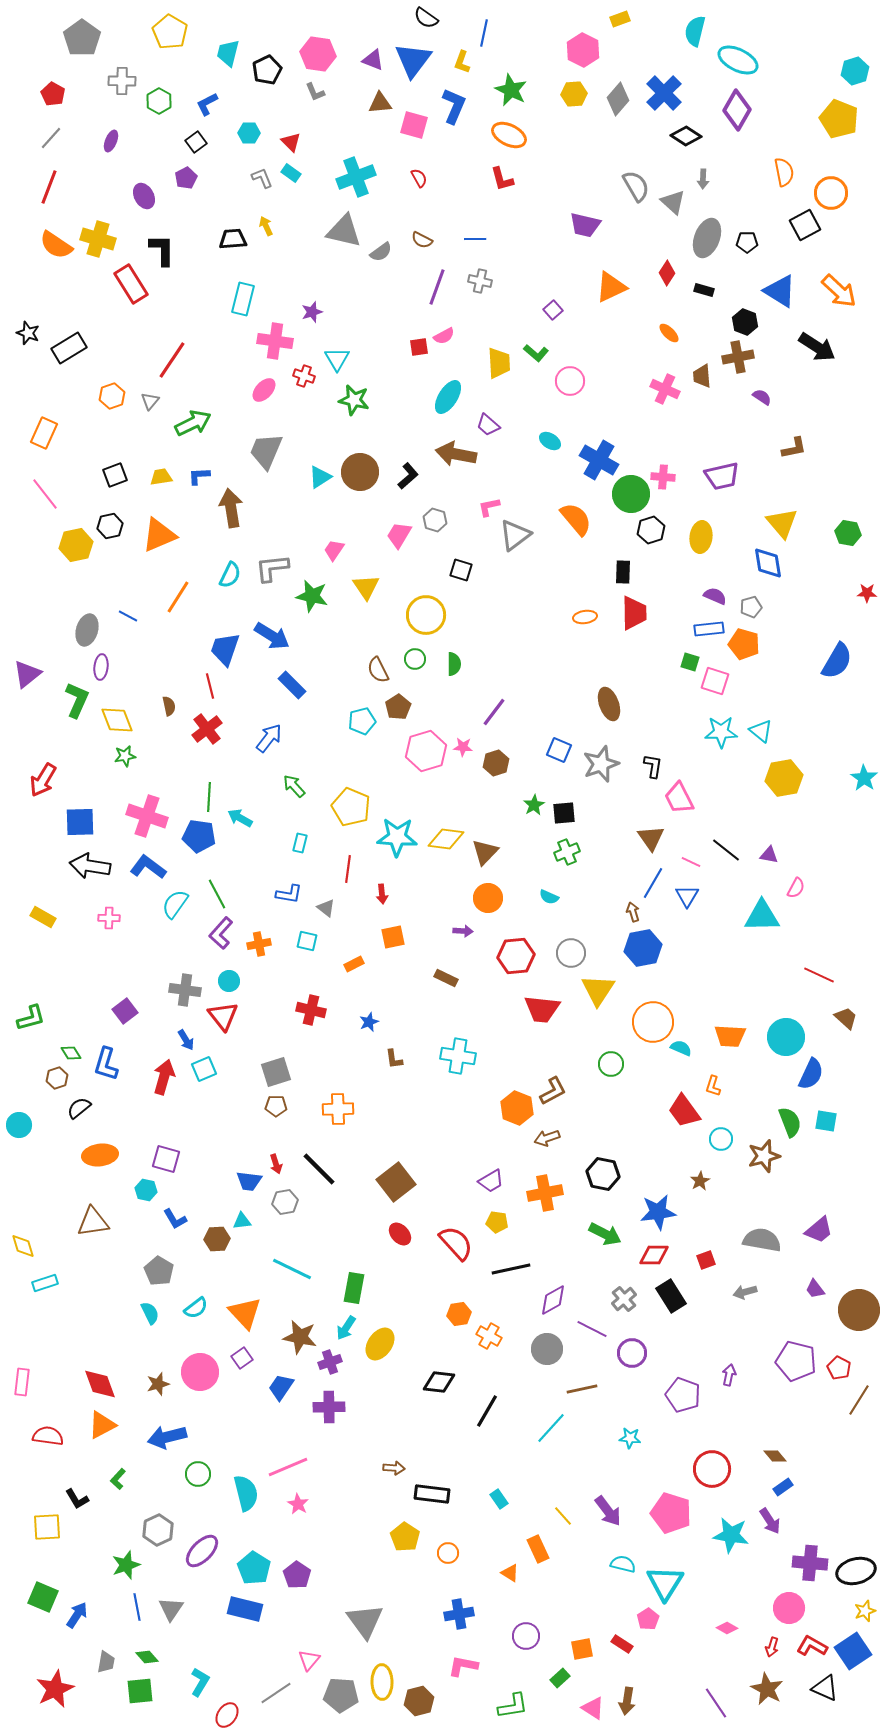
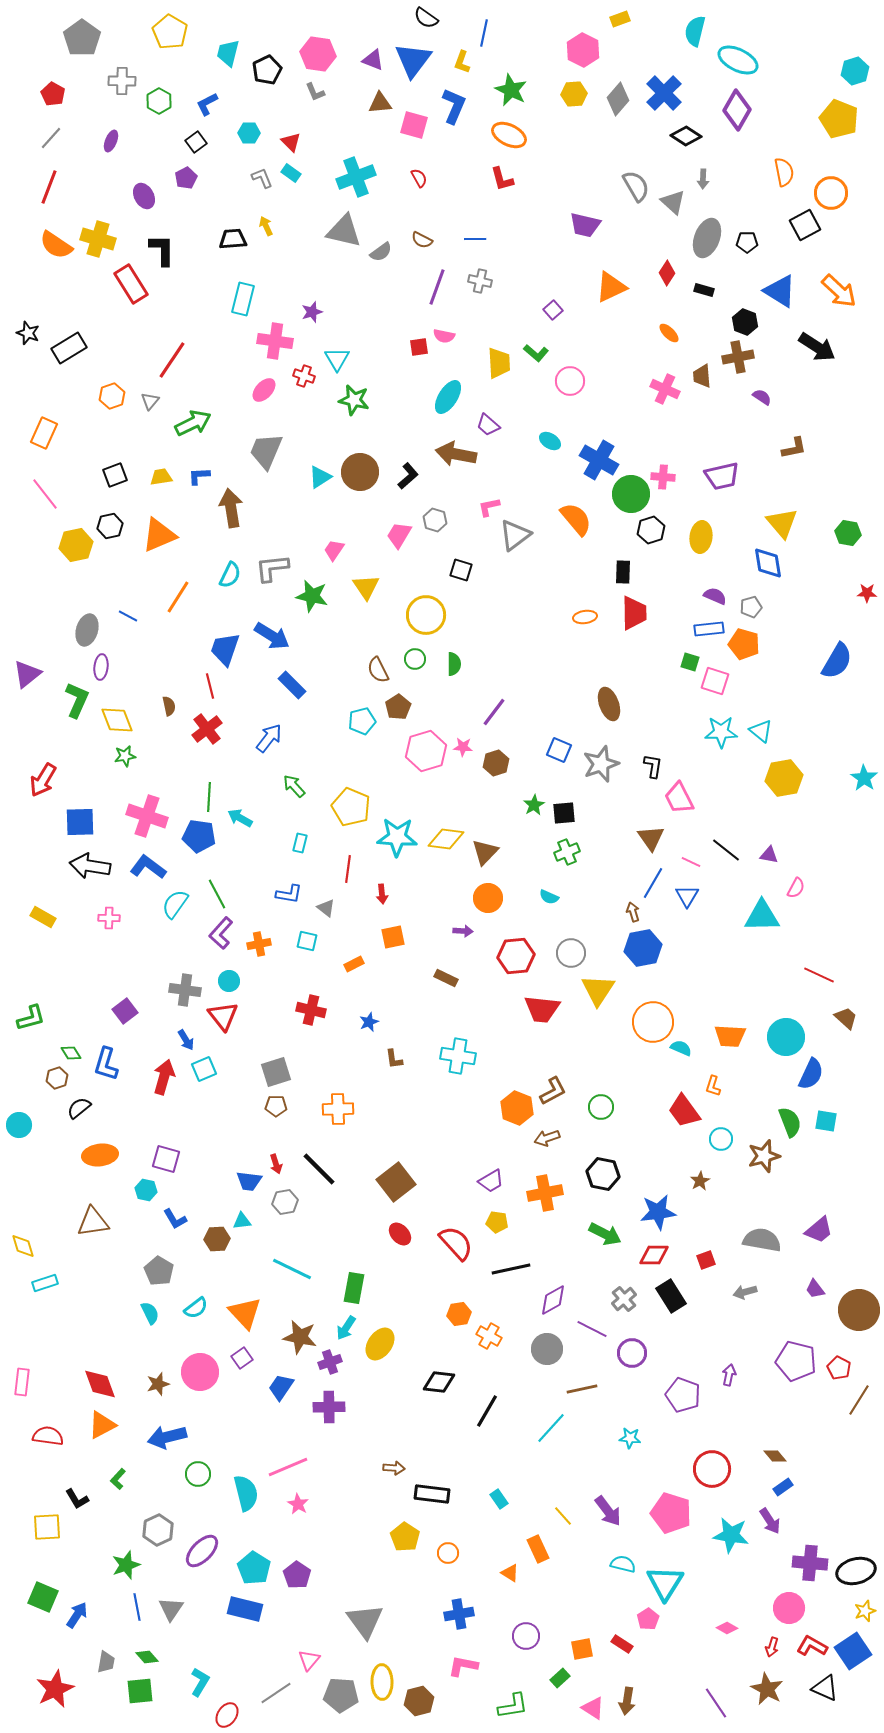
pink semicircle at (444, 336): rotated 40 degrees clockwise
green circle at (611, 1064): moved 10 px left, 43 px down
